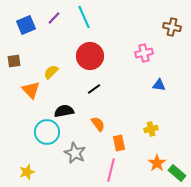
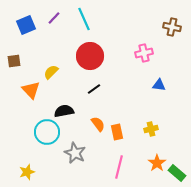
cyan line: moved 2 px down
orange rectangle: moved 2 px left, 11 px up
pink line: moved 8 px right, 3 px up
